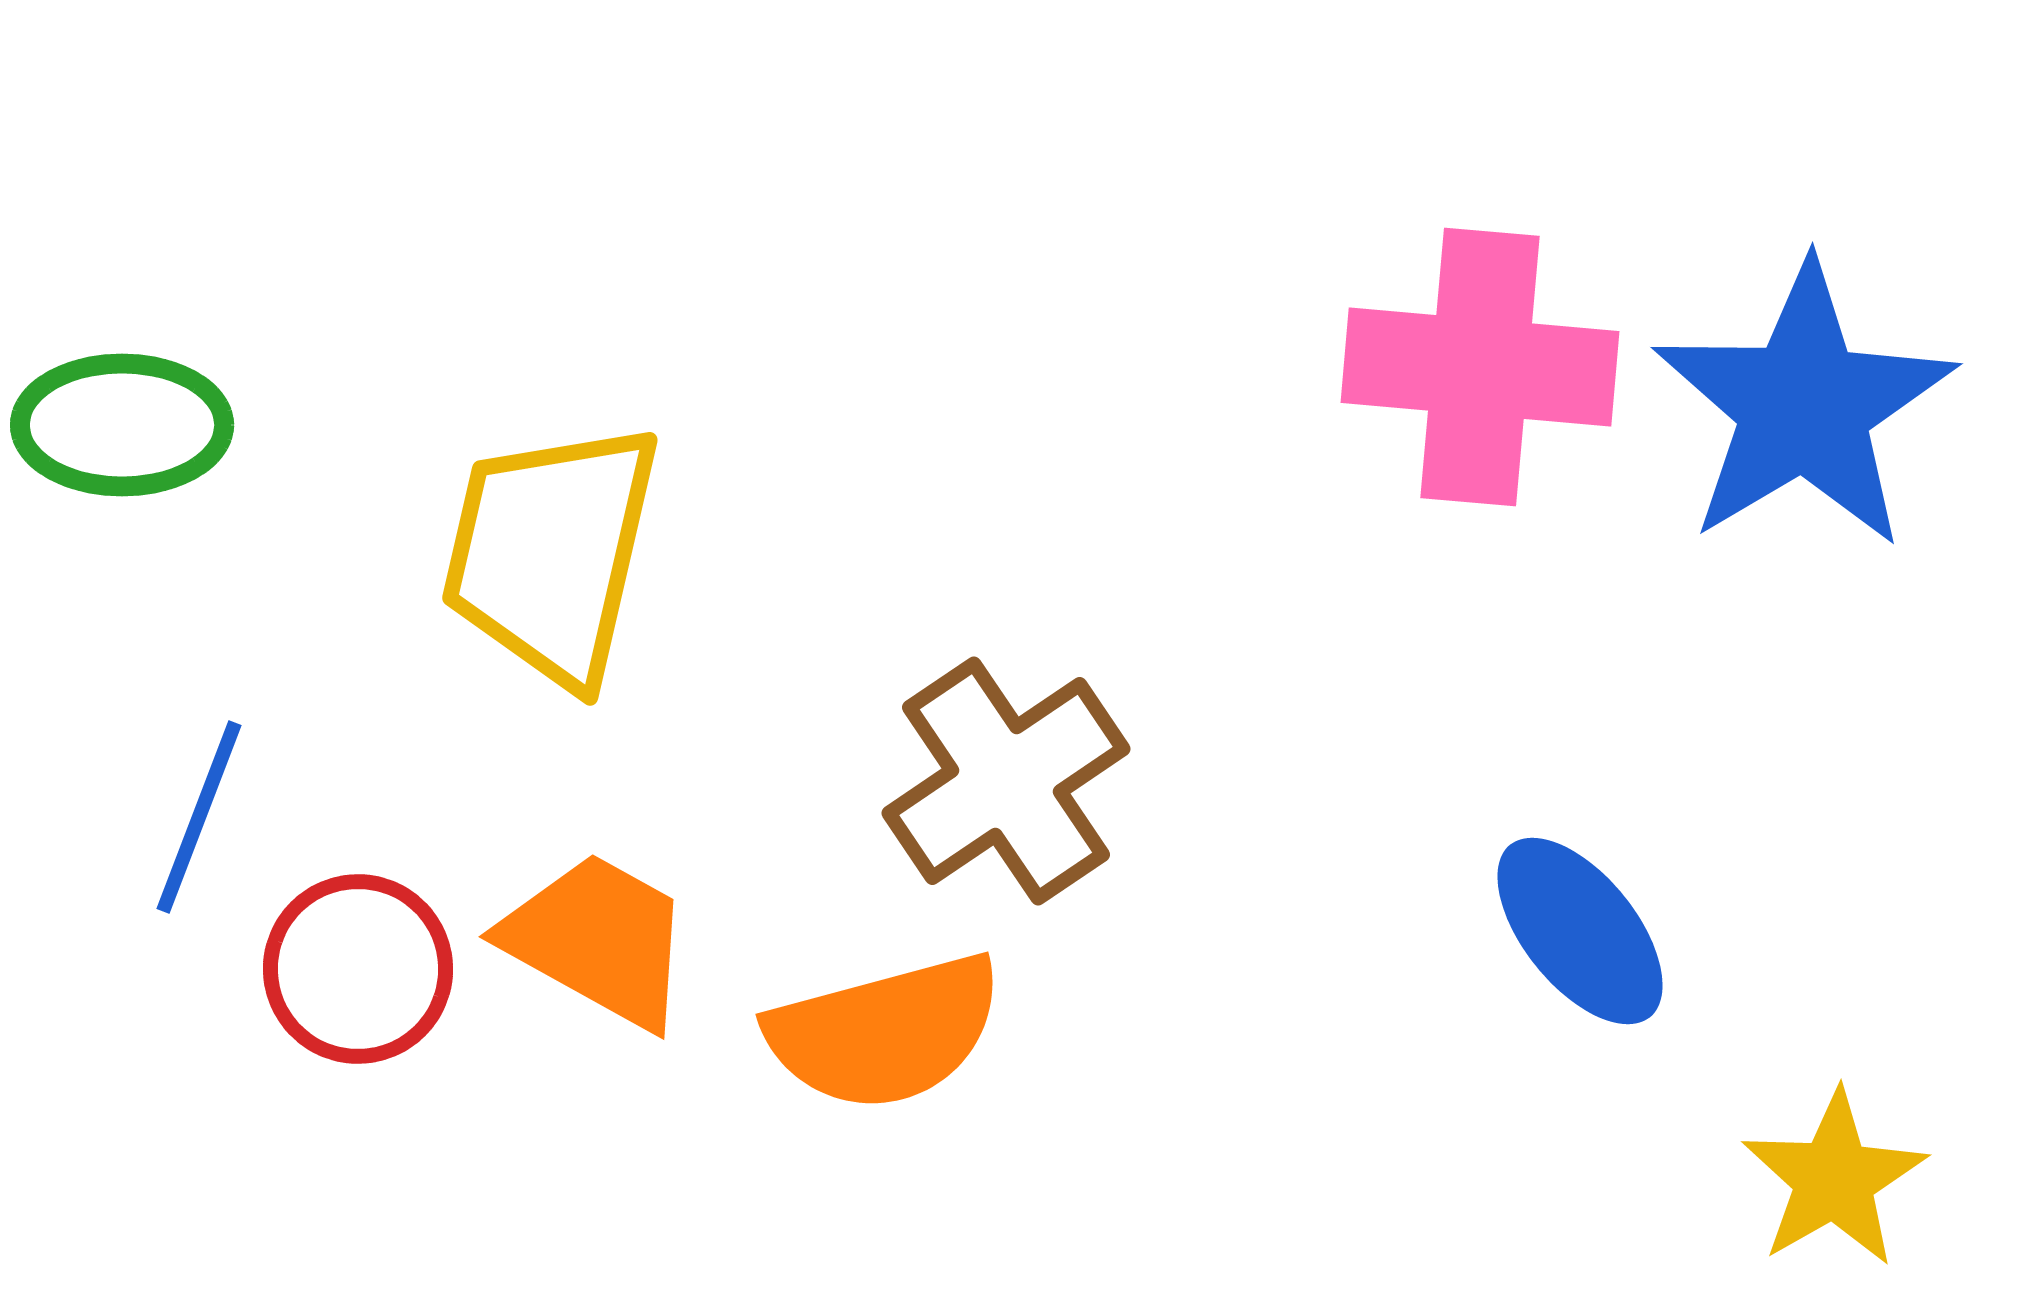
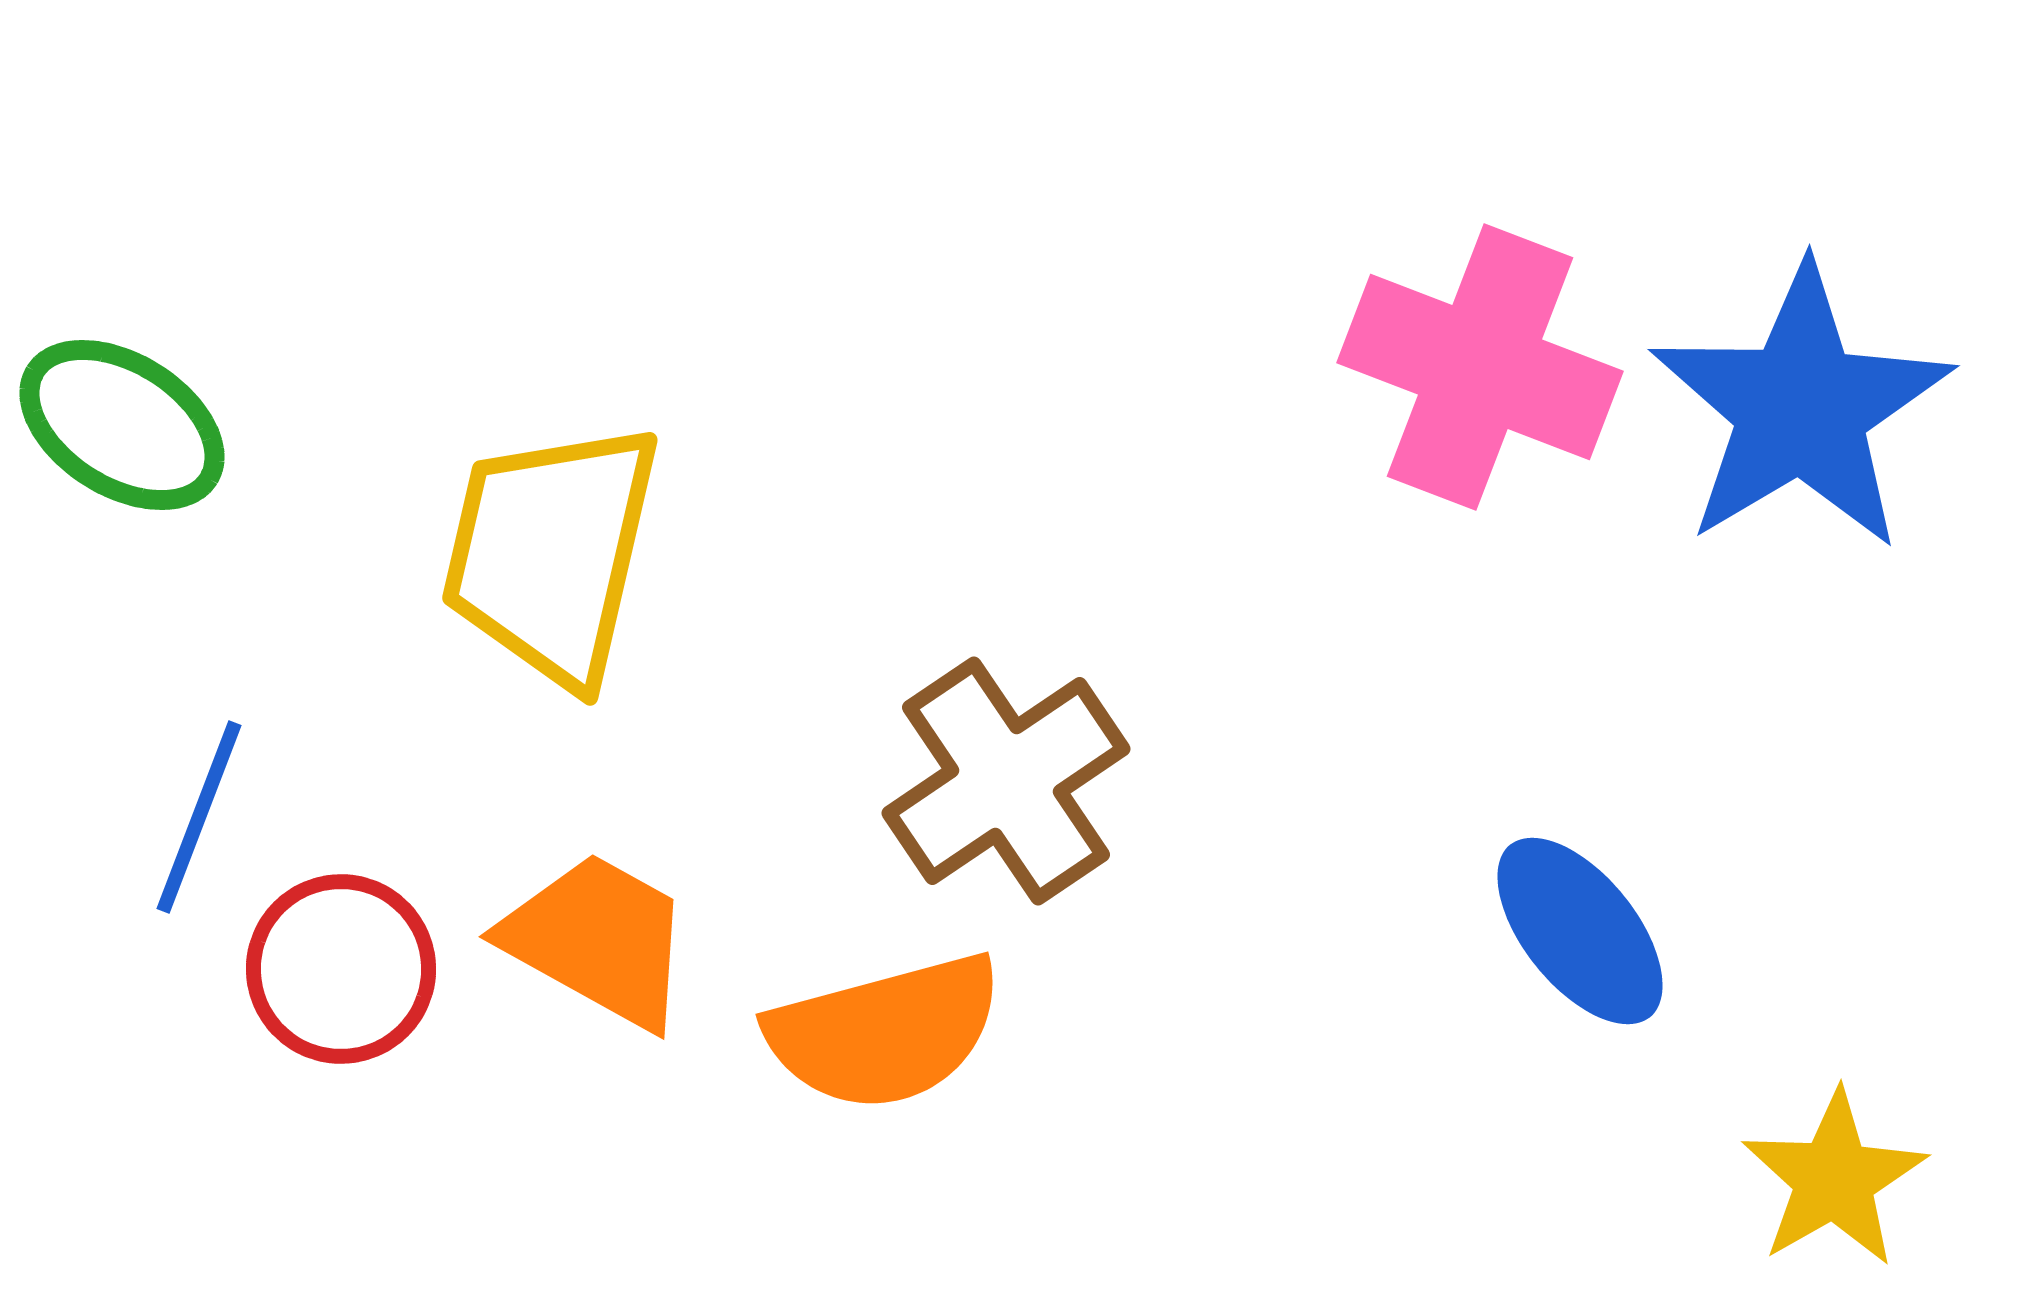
pink cross: rotated 16 degrees clockwise
blue star: moved 3 px left, 2 px down
green ellipse: rotated 32 degrees clockwise
red circle: moved 17 px left
